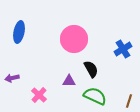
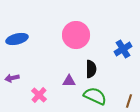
blue ellipse: moved 2 px left, 7 px down; rotated 65 degrees clockwise
pink circle: moved 2 px right, 4 px up
black semicircle: rotated 30 degrees clockwise
